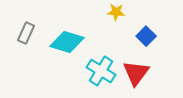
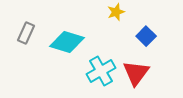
yellow star: rotated 24 degrees counterclockwise
cyan cross: rotated 28 degrees clockwise
